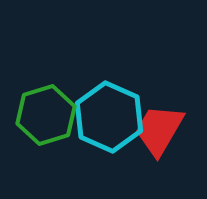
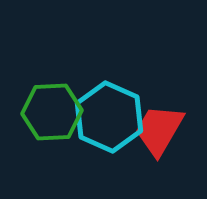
green hexagon: moved 6 px right, 3 px up; rotated 14 degrees clockwise
